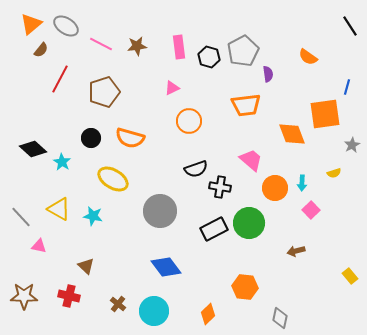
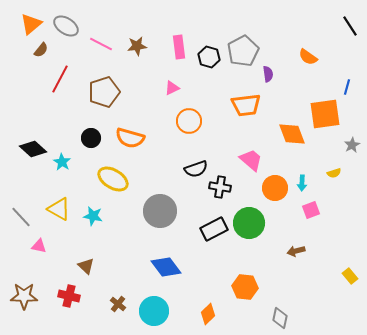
pink square at (311, 210): rotated 24 degrees clockwise
